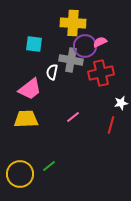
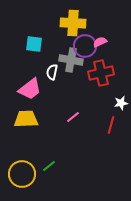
yellow circle: moved 2 px right
